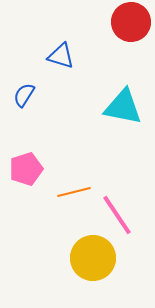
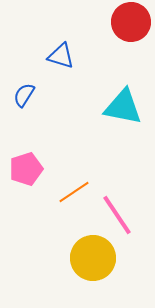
orange line: rotated 20 degrees counterclockwise
